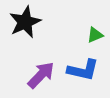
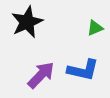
black star: moved 2 px right
green triangle: moved 7 px up
